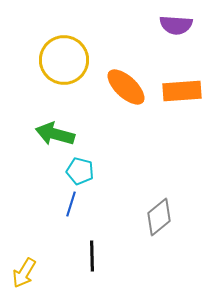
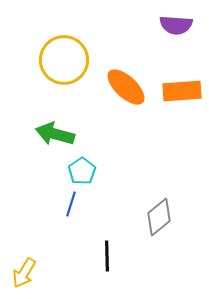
cyan pentagon: moved 2 px right; rotated 24 degrees clockwise
black line: moved 15 px right
